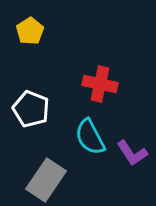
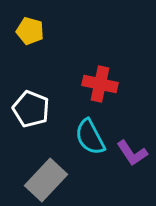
yellow pentagon: rotated 24 degrees counterclockwise
gray rectangle: rotated 9 degrees clockwise
